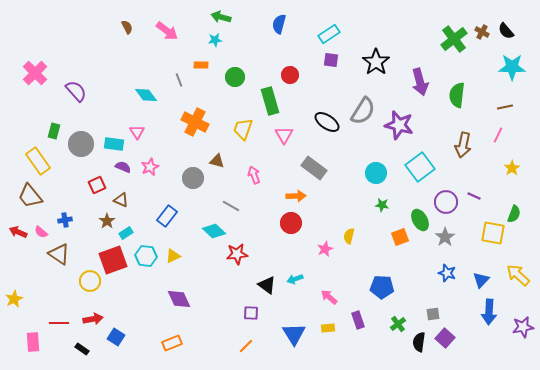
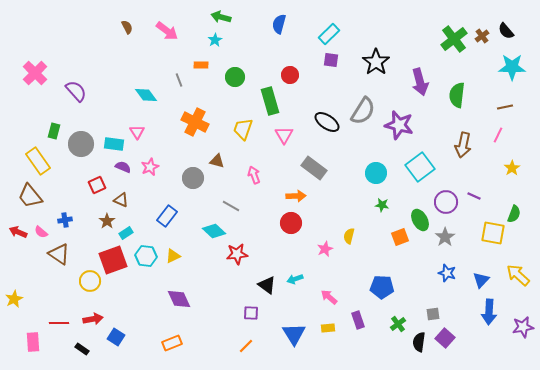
brown cross at (482, 32): moved 4 px down; rotated 24 degrees clockwise
cyan rectangle at (329, 34): rotated 10 degrees counterclockwise
cyan star at (215, 40): rotated 24 degrees counterclockwise
